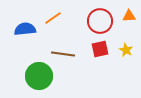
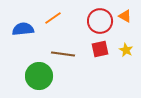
orange triangle: moved 4 px left; rotated 32 degrees clockwise
blue semicircle: moved 2 px left
